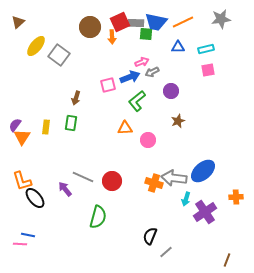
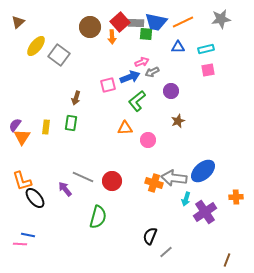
red square at (120, 22): rotated 18 degrees counterclockwise
